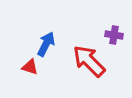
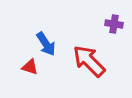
purple cross: moved 11 px up
blue arrow: rotated 120 degrees clockwise
